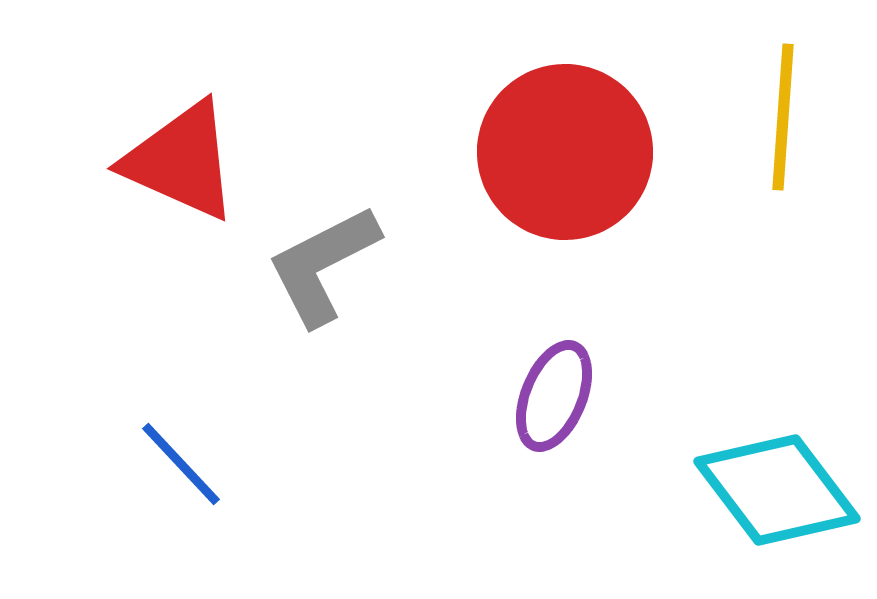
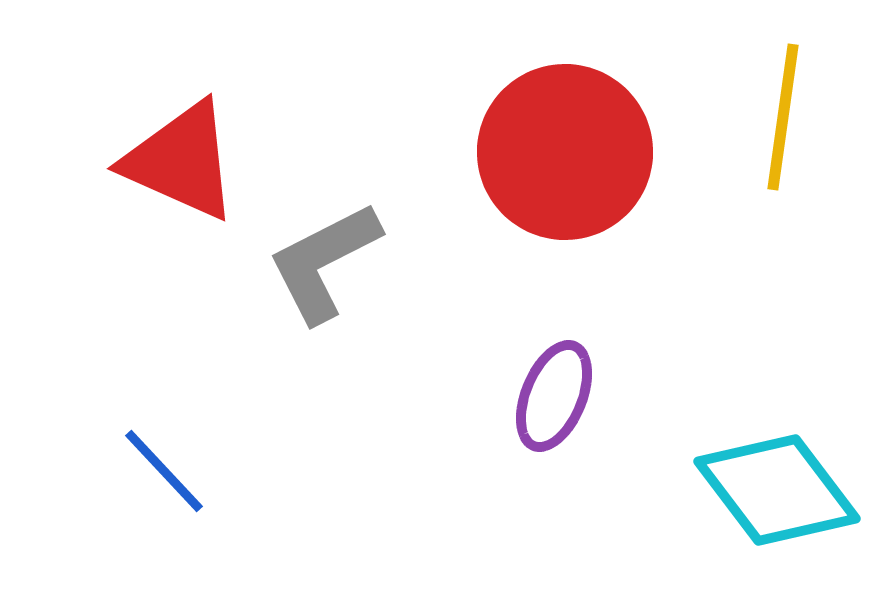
yellow line: rotated 4 degrees clockwise
gray L-shape: moved 1 px right, 3 px up
blue line: moved 17 px left, 7 px down
